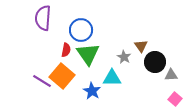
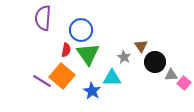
pink square: moved 9 px right, 16 px up
